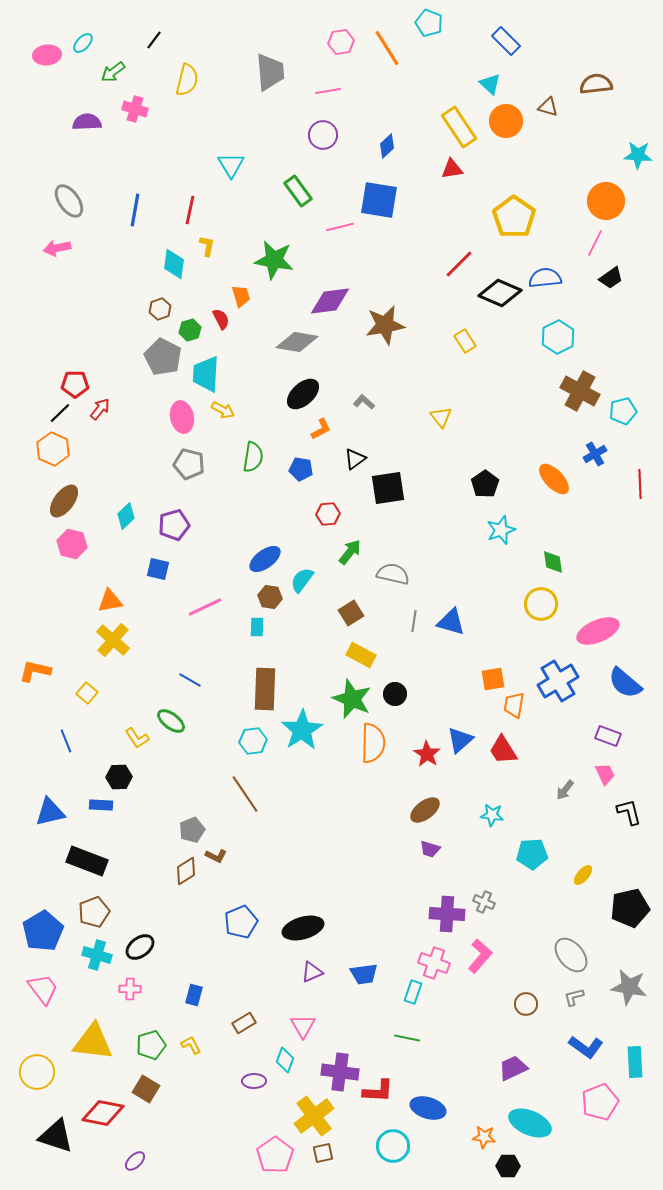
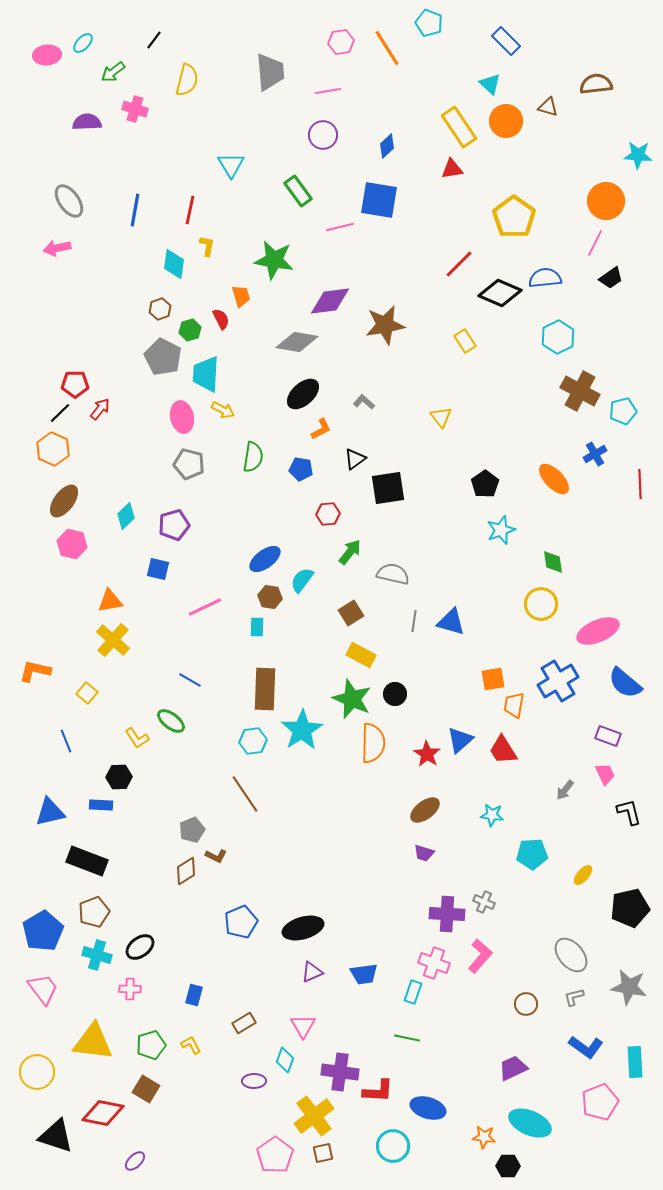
purple trapezoid at (430, 849): moved 6 px left, 4 px down
